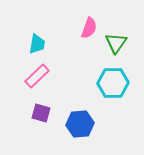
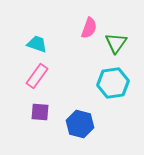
cyan trapezoid: rotated 80 degrees counterclockwise
pink rectangle: rotated 10 degrees counterclockwise
cyan hexagon: rotated 8 degrees counterclockwise
purple square: moved 1 px left, 1 px up; rotated 12 degrees counterclockwise
blue hexagon: rotated 20 degrees clockwise
